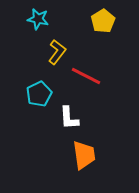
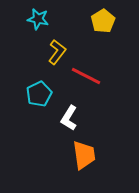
white L-shape: rotated 35 degrees clockwise
